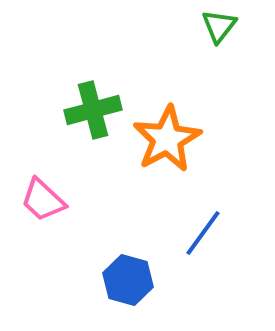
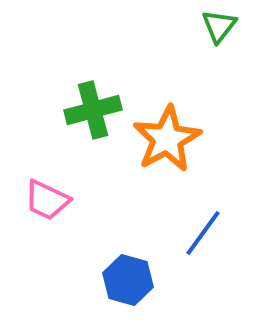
pink trapezoid: moved 4 px right; rotated 18 degrees counterclockwise
